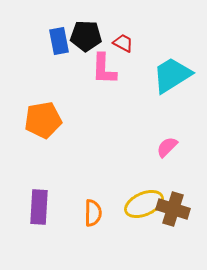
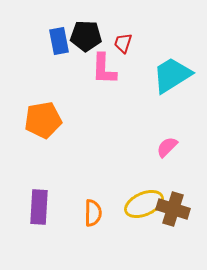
red trapezoid: rotated 100 degrees counterclockwise
